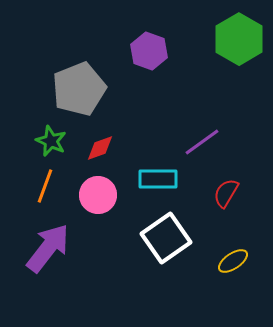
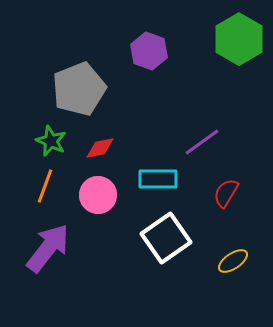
red diamond: rotated 8 degrees clockwise
